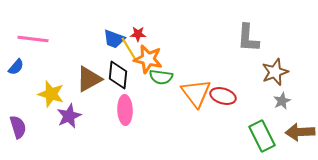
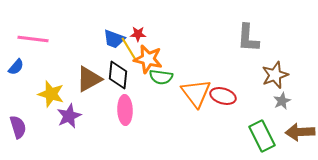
brown star: moved 3 px down
